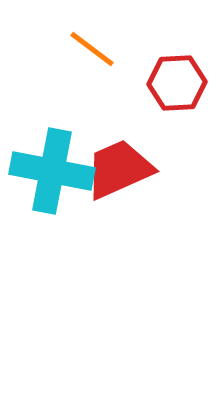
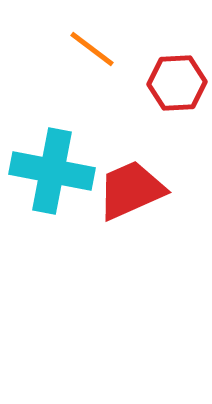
red trapezoid: moved 12 px right, 21 px down
